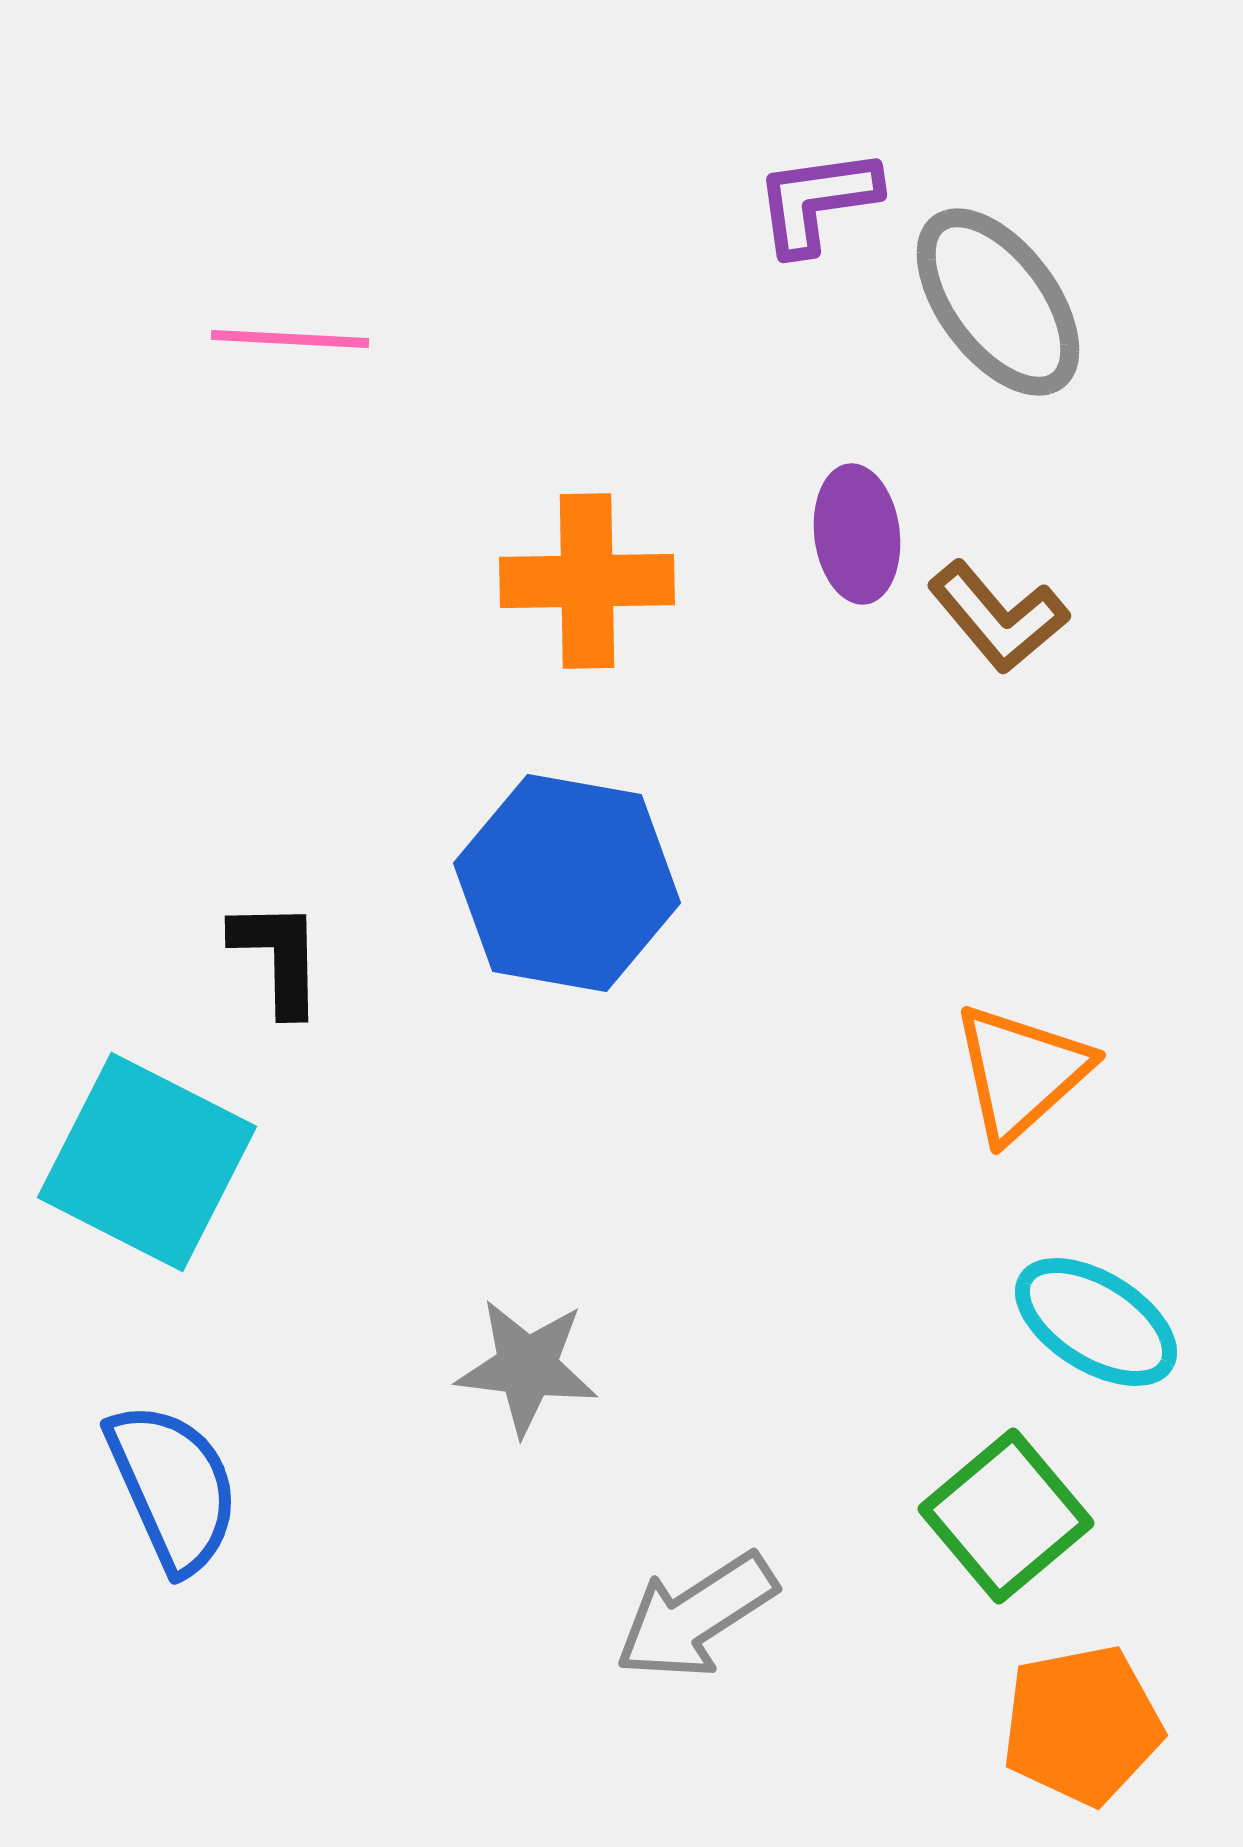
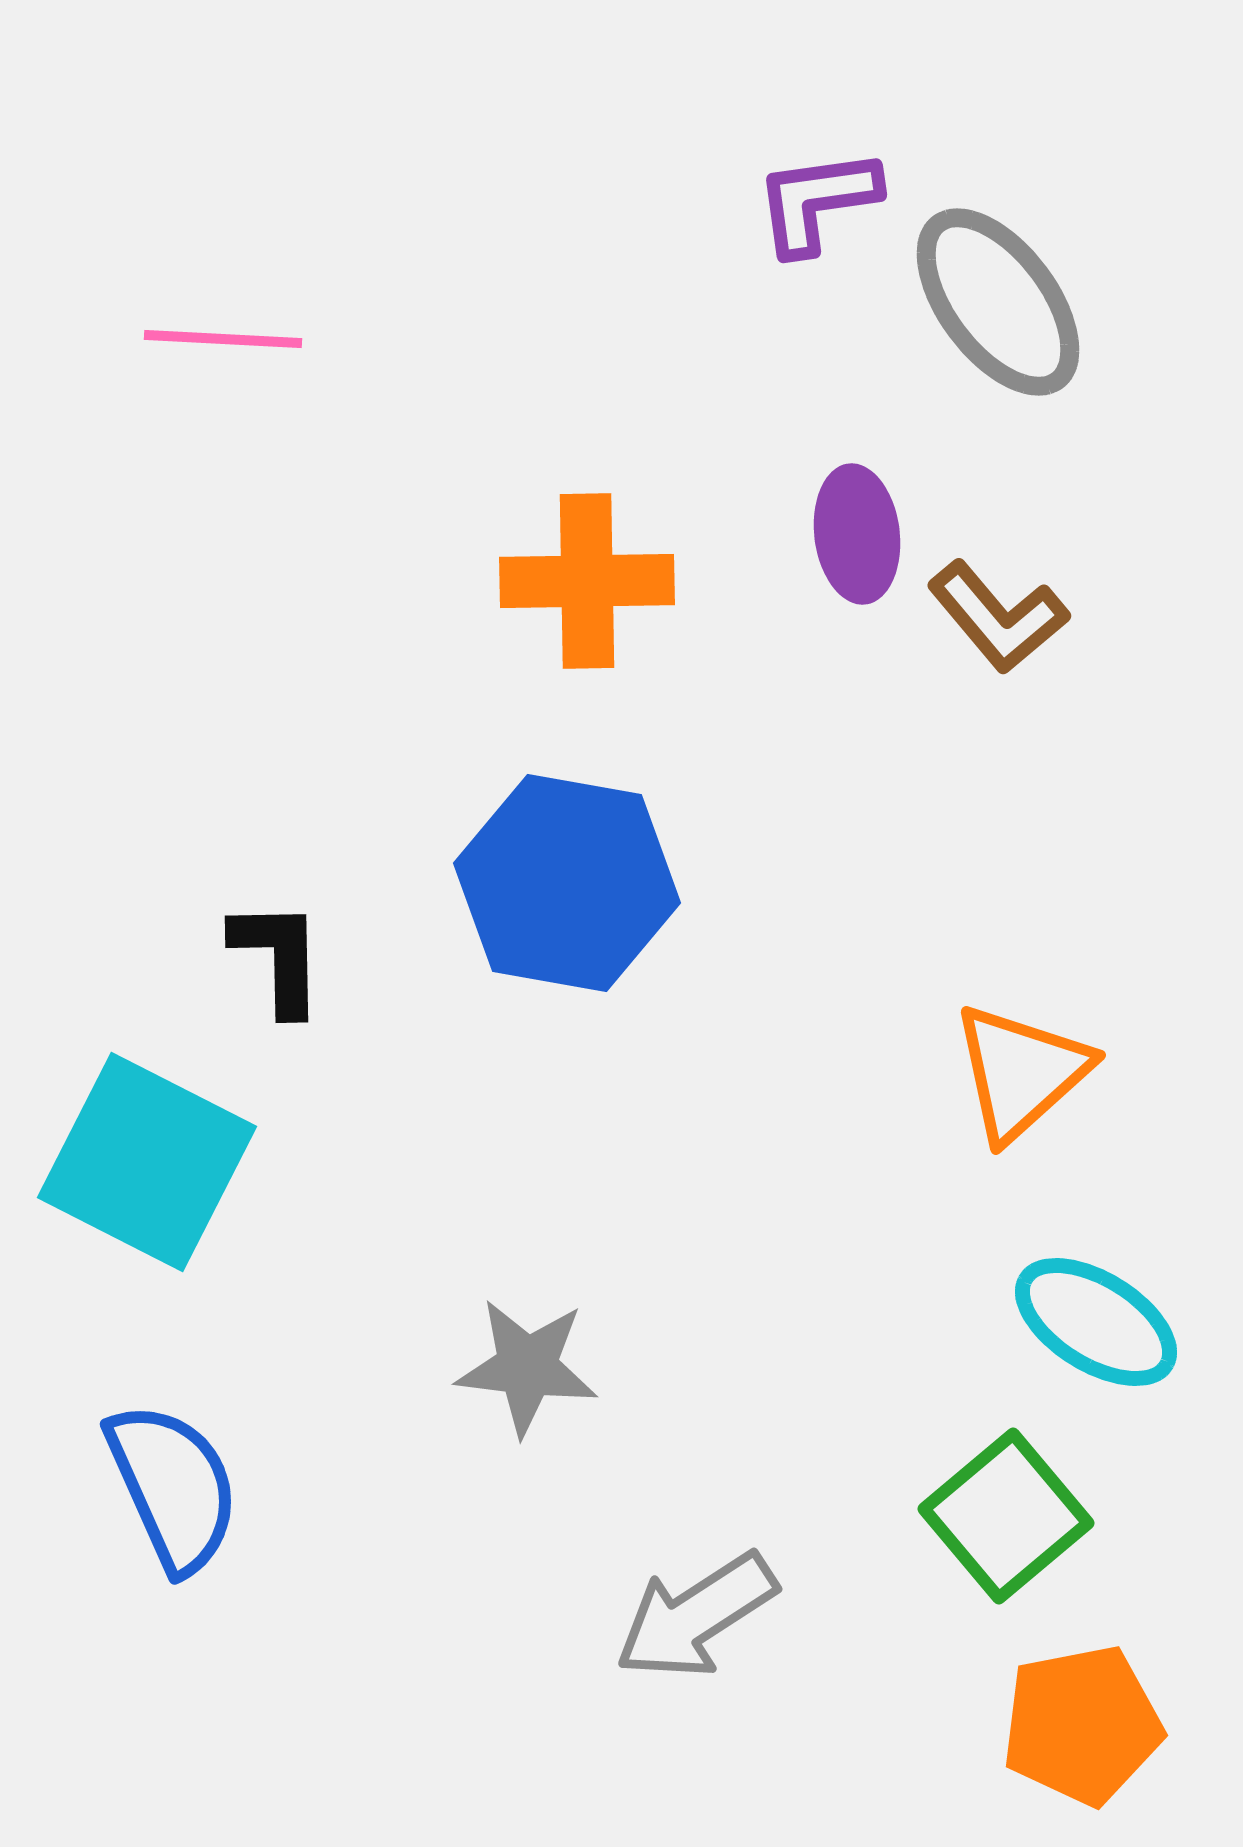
pink line: moved 67 px left
